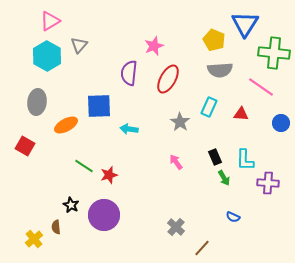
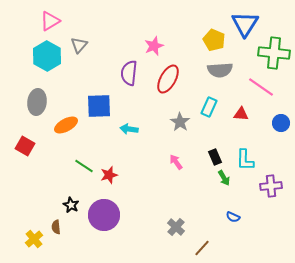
purple cross: moved 3 px right, 3 px down; rotated 10 degrees counterclockwise
